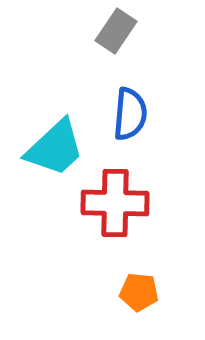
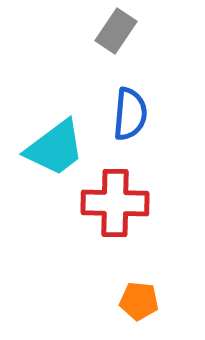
cyan trapezoid: rotated 6 degrees clockwise
orange pentagon: moved 9 px down
